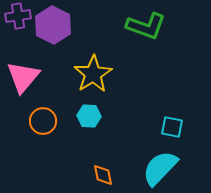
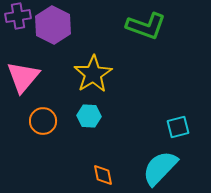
cyan square: moved 6 px right; rotated 25 degrees counterclockwise
